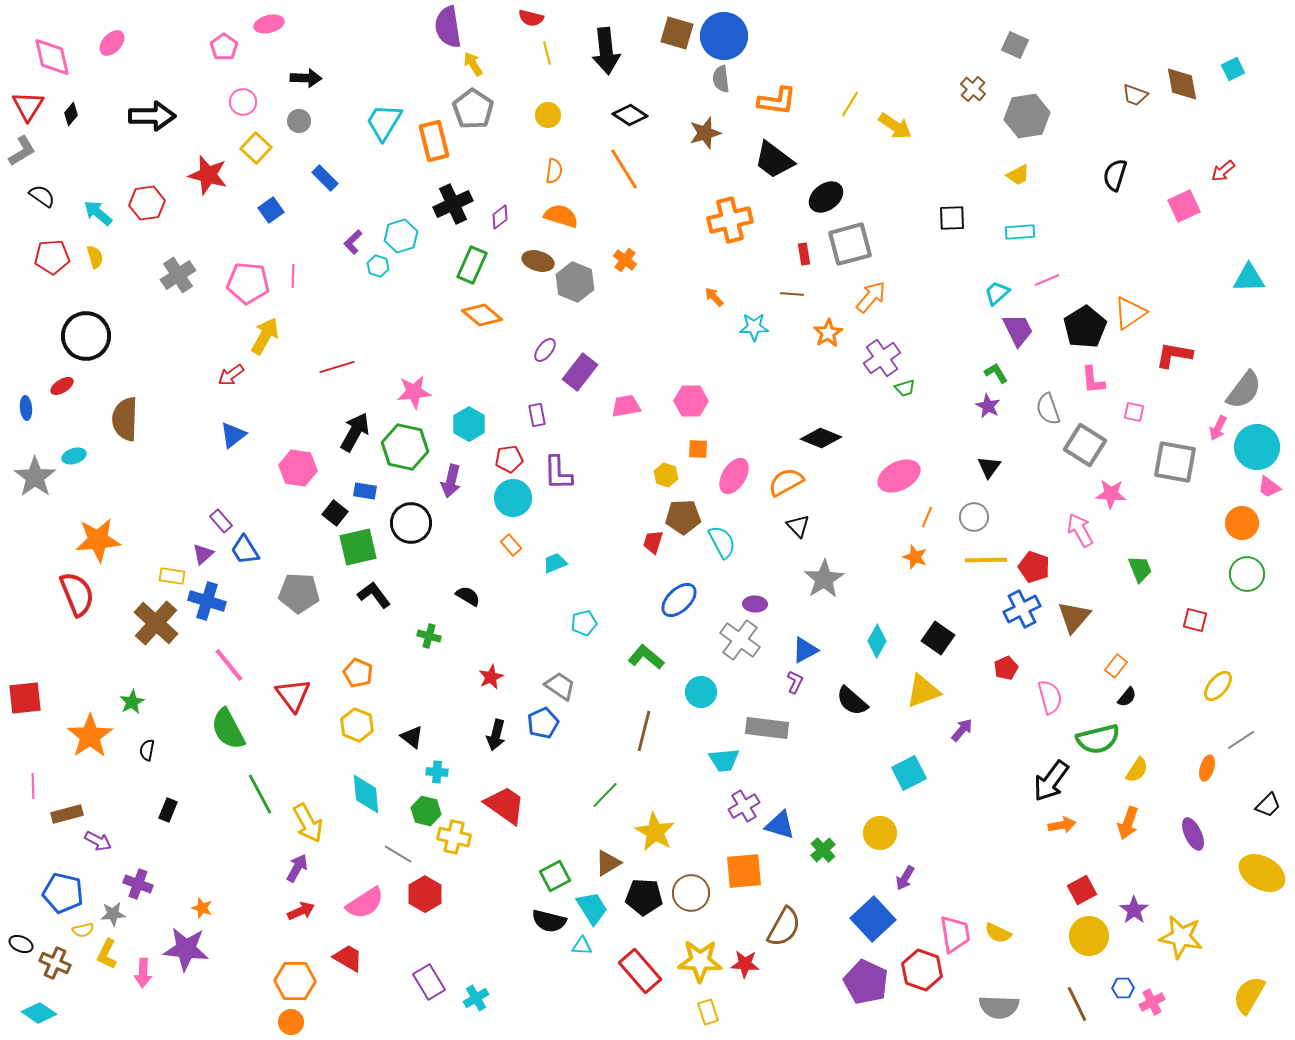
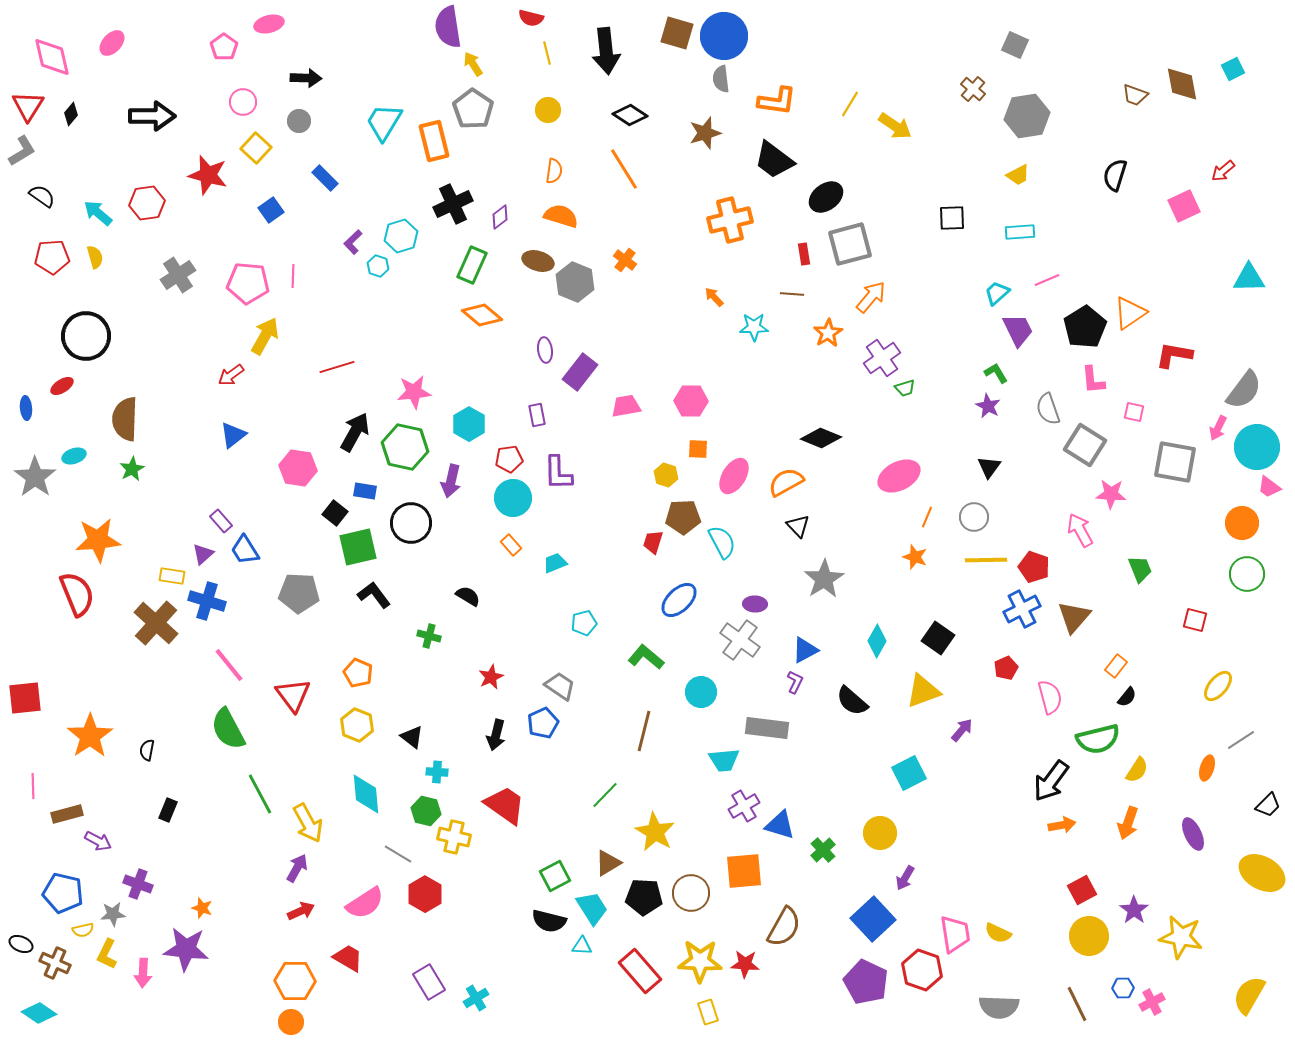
yellow circle at (548, 115): moved 5 px up
purple ellipse at (545, 350): rotated 45 degrees counterclockwise
green star at (132, 702): moved 233 px up
